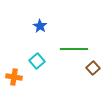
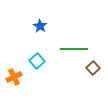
orange cross: rotated 35 degrees counterclockwise
